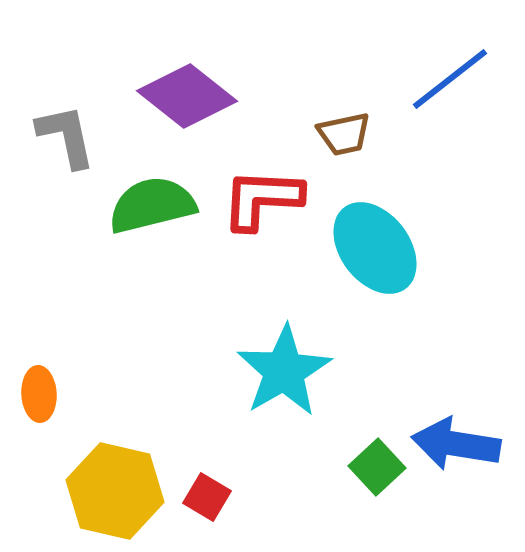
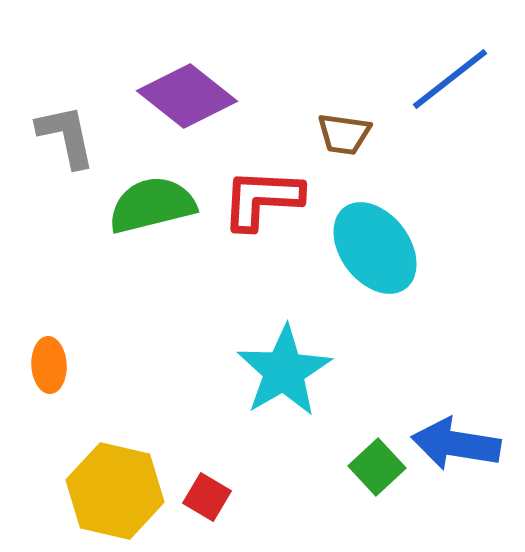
brown trapezoid: rotated 20 degrees clockwise
orange ellipse: moved 10 px right, 29 px up
